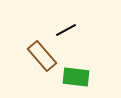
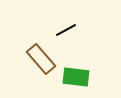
brown rectangle: moved 1 px left, 3 px down
